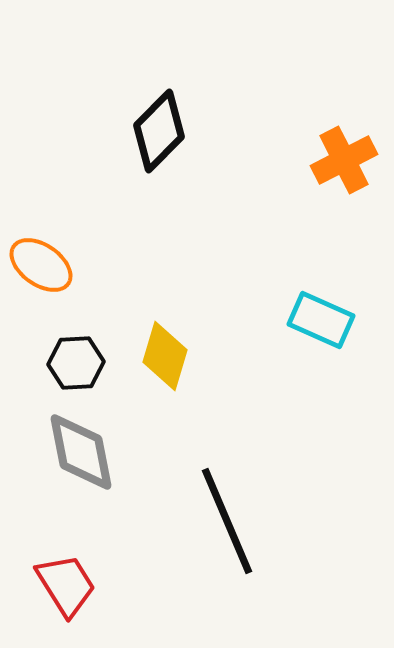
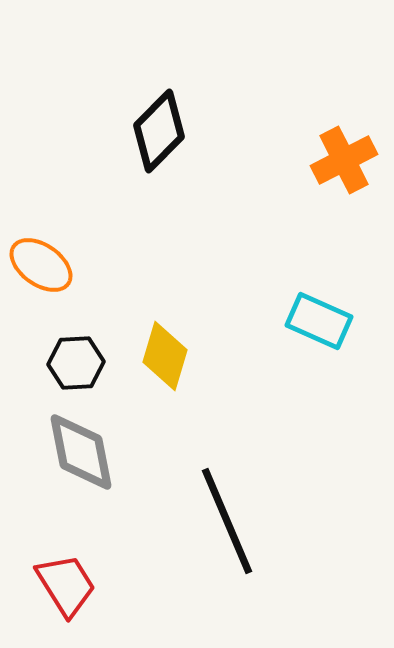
cyan rectangle: moved 2 px left, 1 px down
